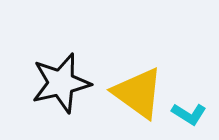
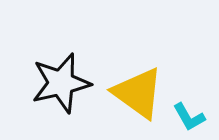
cyan L-shape: moved 3 px down; rotated 28 degrees clockwise
